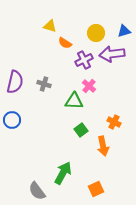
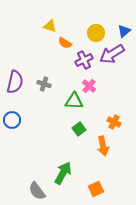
blue triangle: rotated 24 degrees counterclockwise
purple arrow: rotated 25 degrees counterclockwise
green square: moved 2 px left, 1 px up
